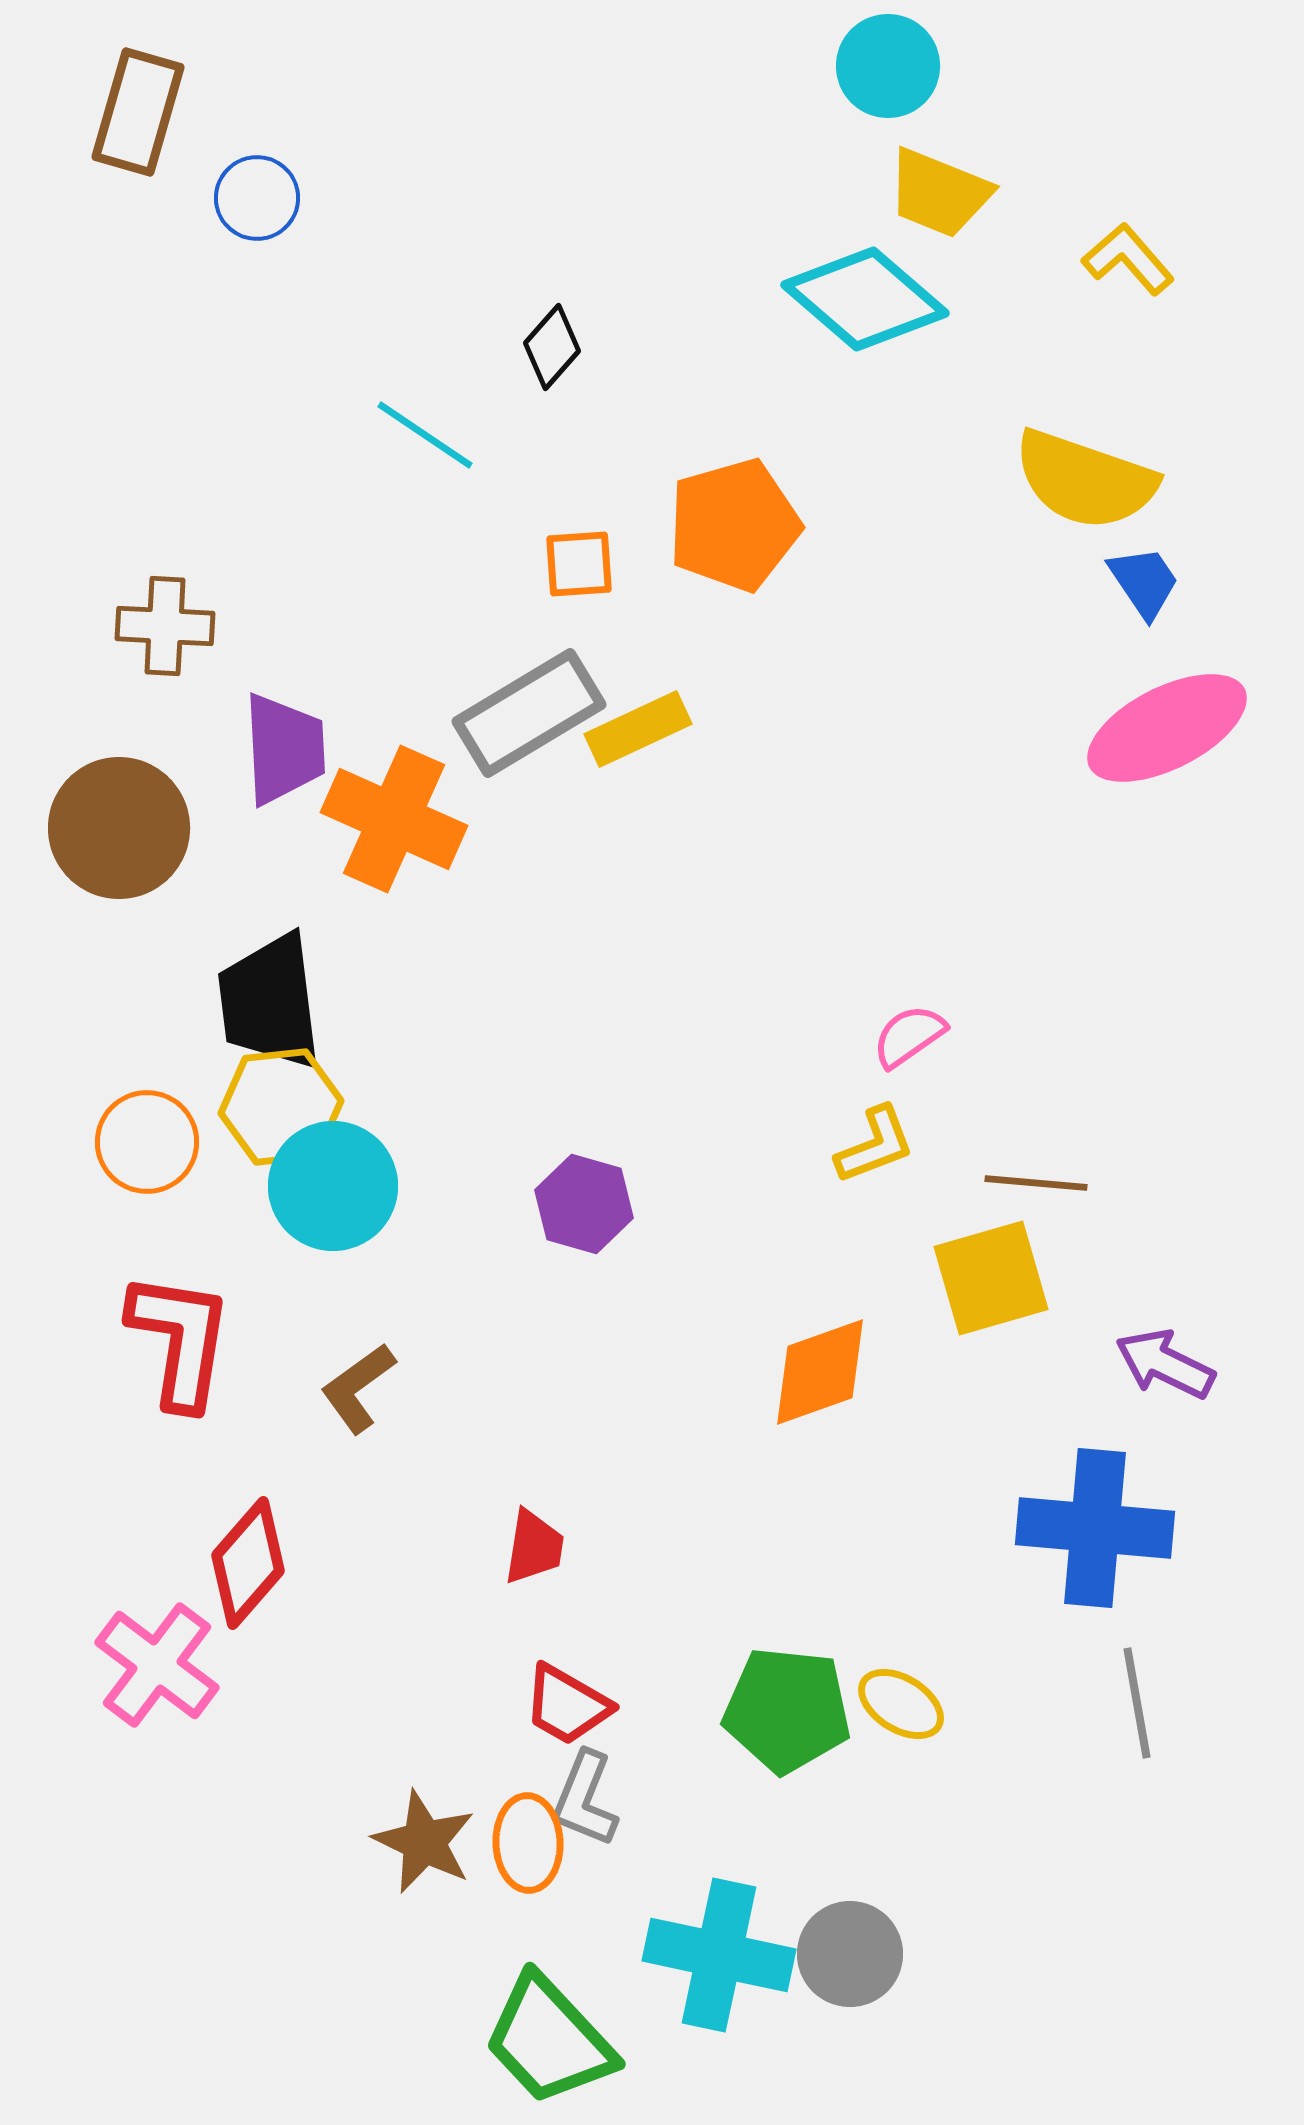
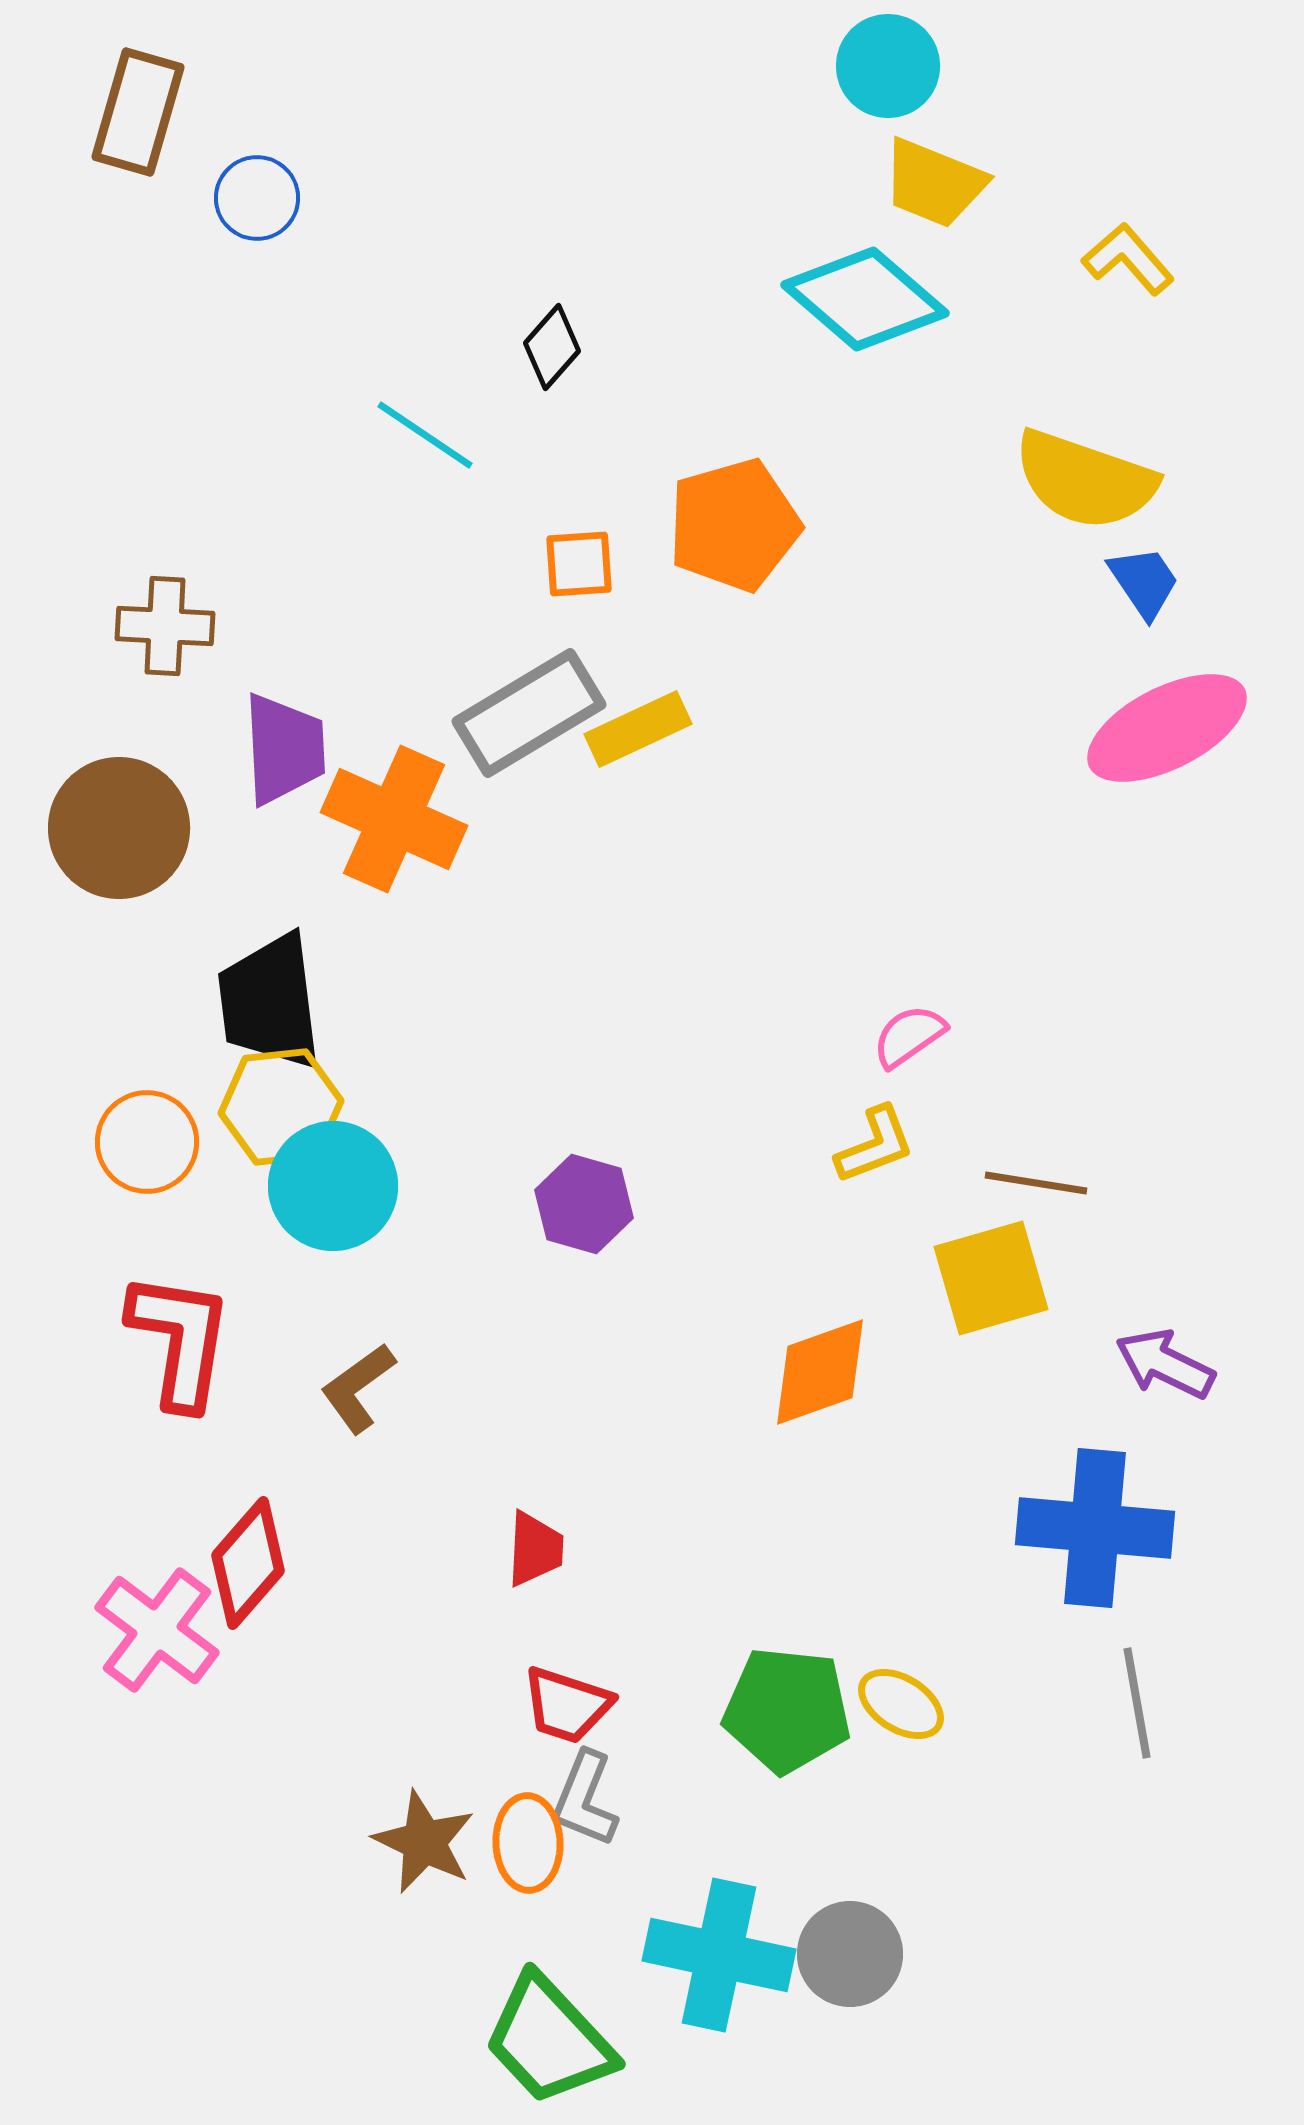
yellow trapezoid at (939, 193): moved 5 px left, 10 px up
brown line at (1036, 1183): rotated 4 degrees clockwise
red trapezoid at (534, 1547): moved 1 px right, 2 px down; rotated 6 degrees counterclockwise
pink cross at (157, 1665): moved 35 px up
red trapezoid at (567, 1705): rotated 12 degrees counterclockwise
